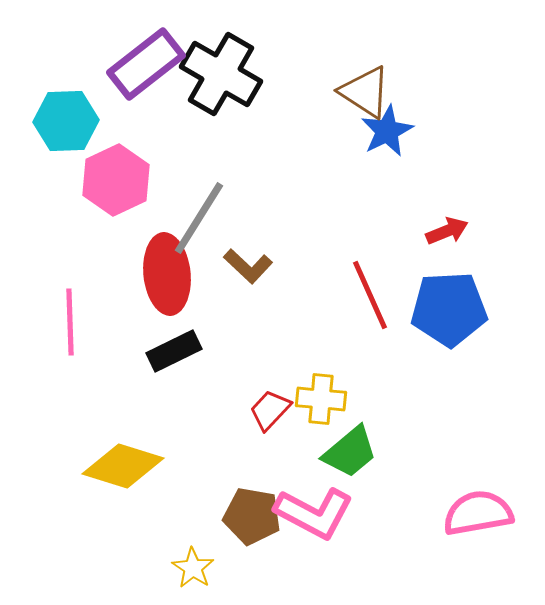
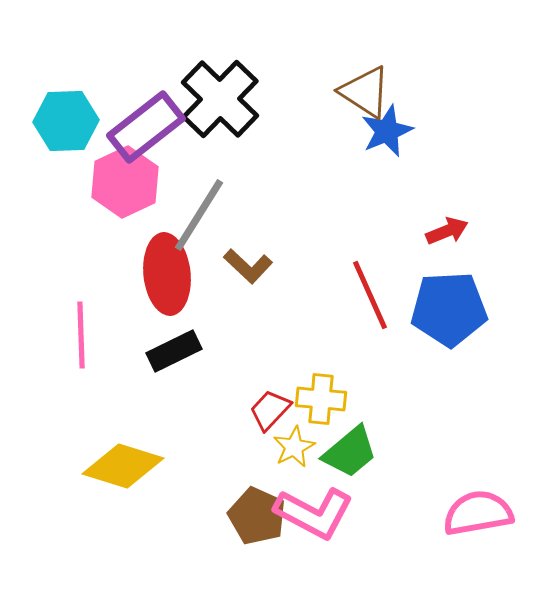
purple rectangle: moved 63 px down
black cross: moved 1 px left, 25 px down; rotated 14 degrees clockwise
blue star: rotated 4 degrees clockwise
pink hexagon: moved 9 px right, 2 px down
gray line: moved 3 px up
pink line: moved 11 px right, 13 px down
brown pentagon: moved 5 px right; rotated 14 degrees clockwise
yellow star: moved 101 px right, 121 px up; rotated 12 degrees clockwise
